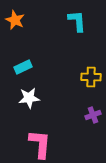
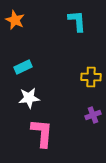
pink L-shape: moved 2 px right, 11 px up
